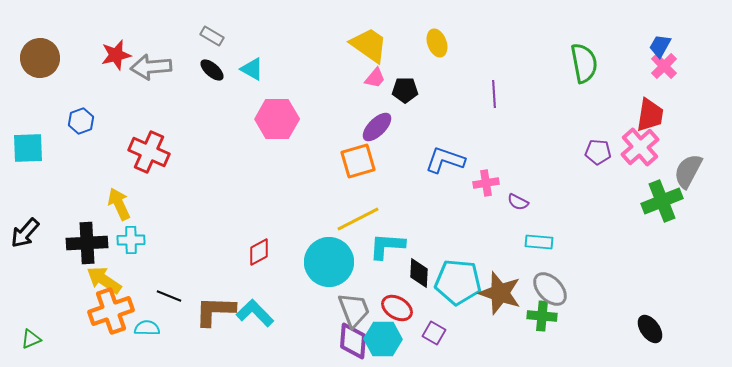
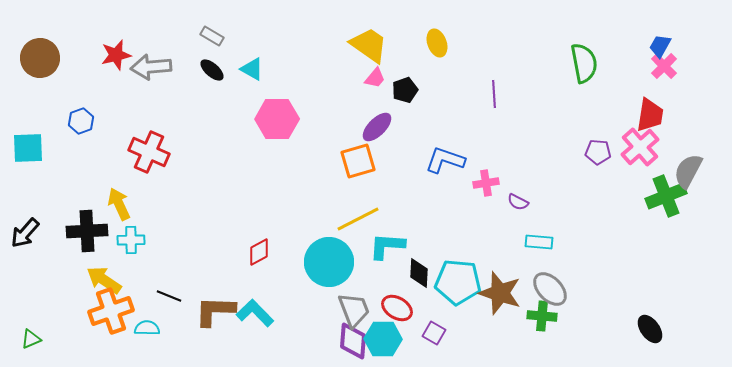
black pentagon at (405, 90): rotated 20 degrees counterclockwise
green cross at (662, 201): moved 4 px right, 5 px up
black cross at (87, 243): moved 12 px up
